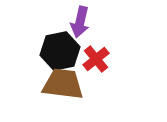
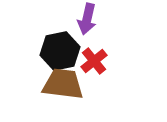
purple arrow: moved 7 px right, 3 px up
red cross: moved 2 px left, 2 px down
